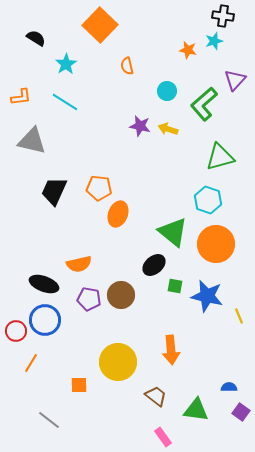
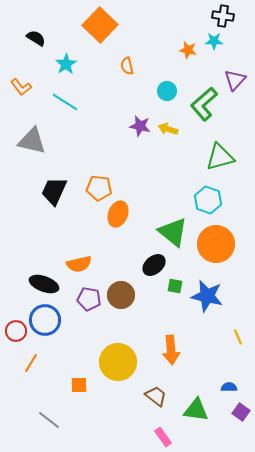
cyan star at (214, 41): rotated 18 degrees clockwise
orange L-shape at (21, 97): moved 10 px up; rotated 60 degrees clockwise
yellow line at (239, 316): moved 1 px left, 21 px down
